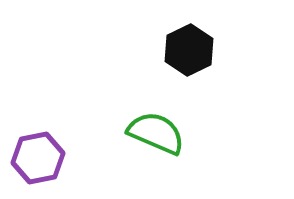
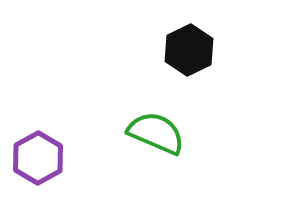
purple hexagon: rotated 18 degrees counterclockwise
